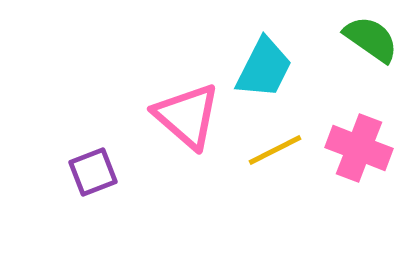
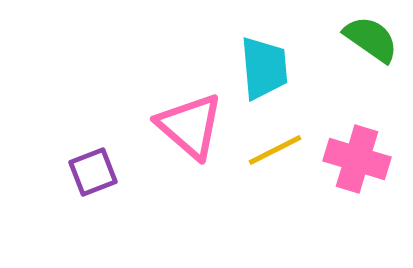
cyan trapezoid: rotated 32 degrees counterclockwise
pink triangle: moved 3 px right, 10 px down
pink cross: moved 2 px left, 11 px down; rotated 4 degrees counterclockwise
